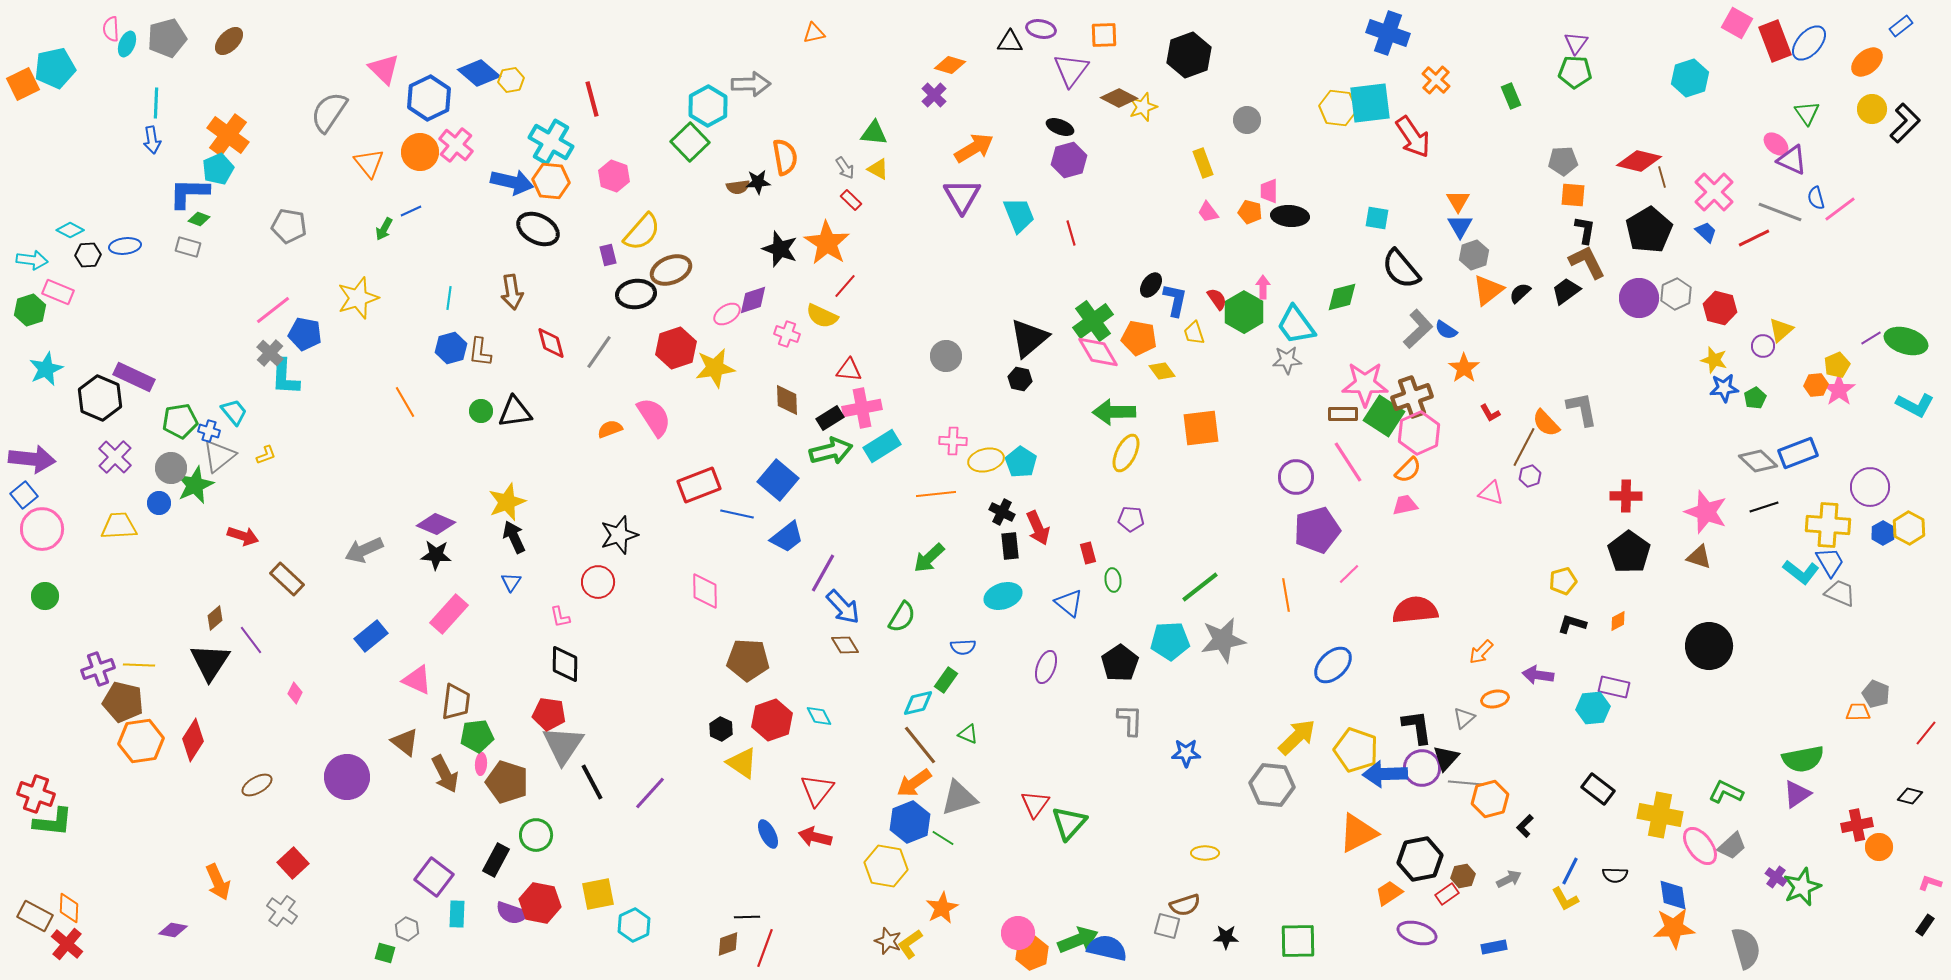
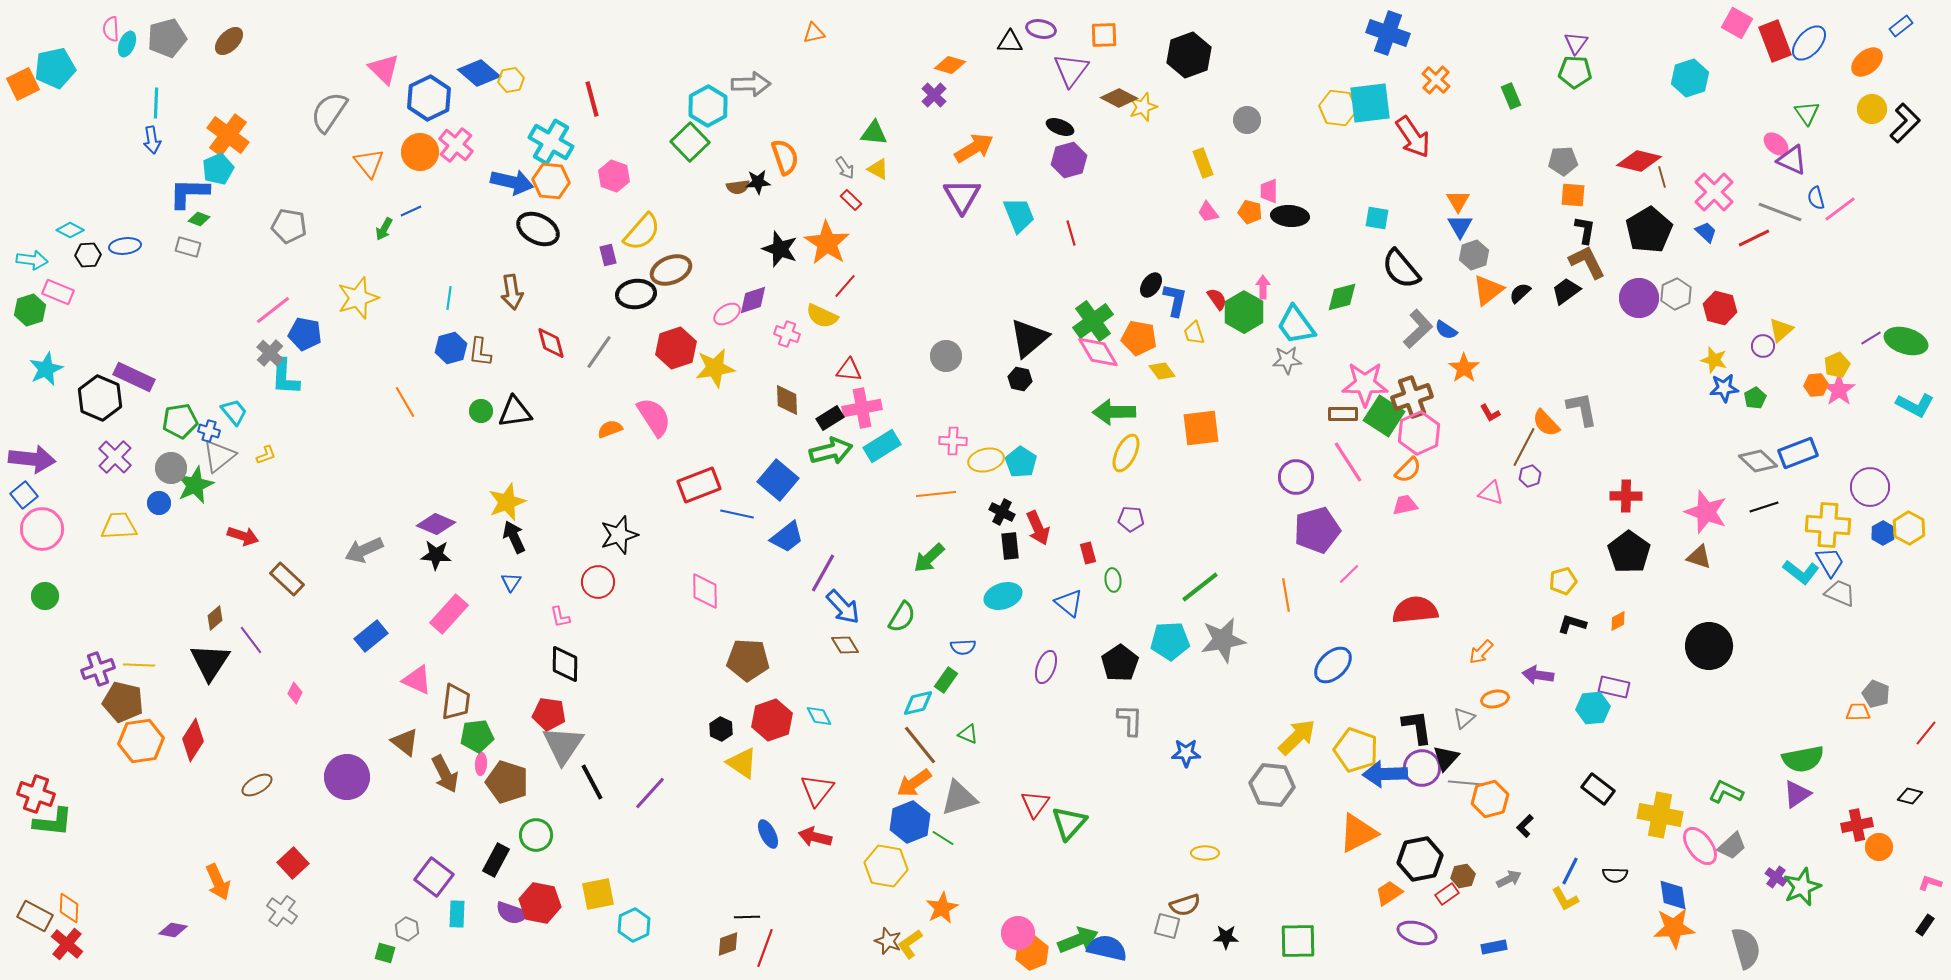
orange semicircle at (785, 157): rotated 9 degrees counterclockwise
